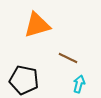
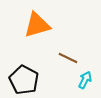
black pentagon: rotated 16 degrees clockwise
cyan arrow: moved 6 px right, 4 px up; rotated 12 degrees clockwise
